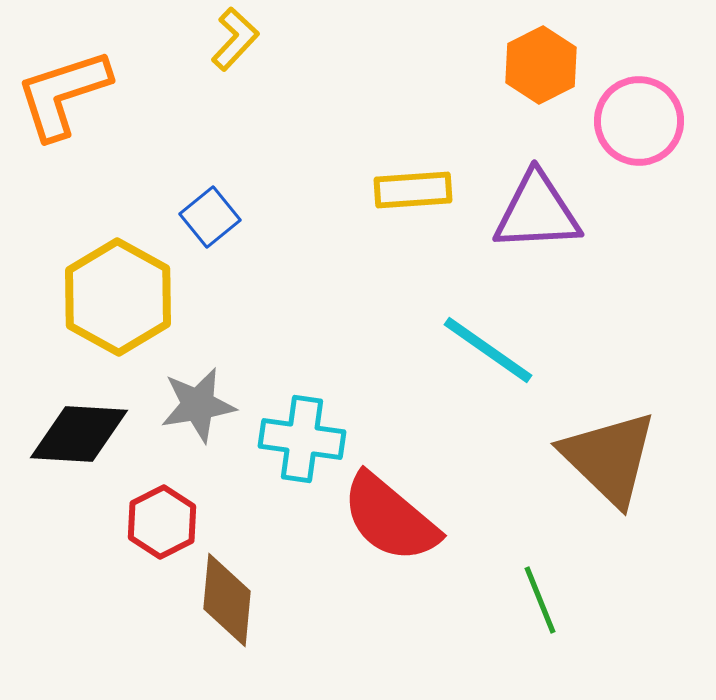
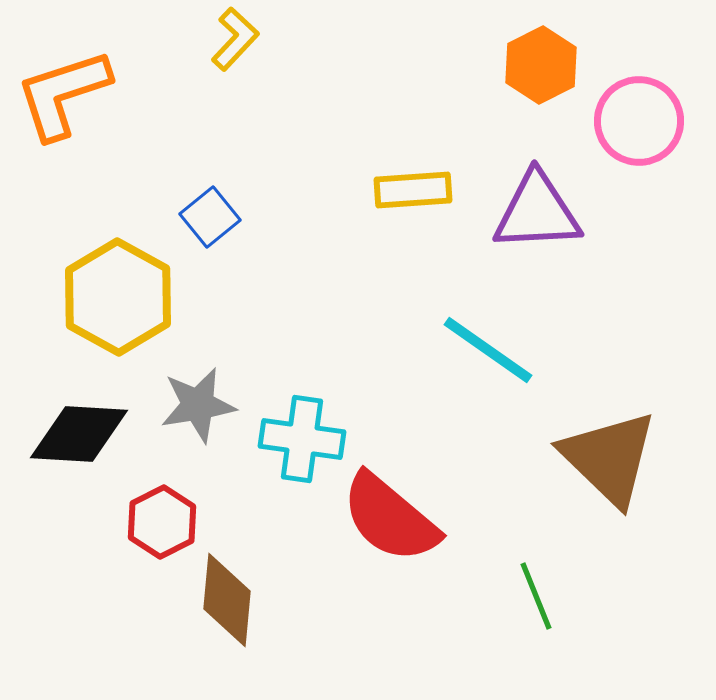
green line: moved 4 px left, 4 px up
